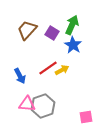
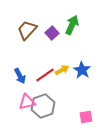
purple square: rotated 16 degrees clockwise
blue star: moved 9 px right, 25 px down
red line: moved 3 px left, 7 px down
pink triangle: moved 2 px up; rotated 18 degrees counterclockwise
